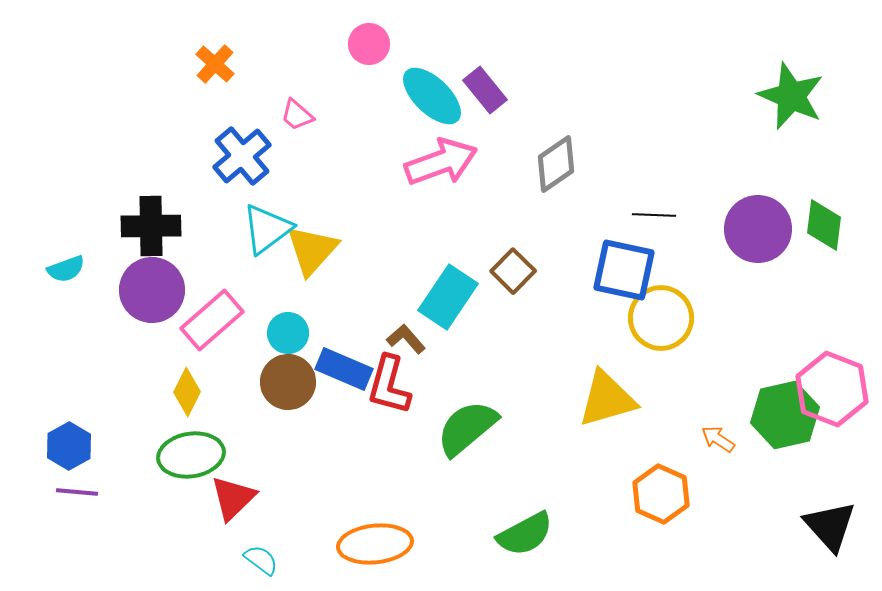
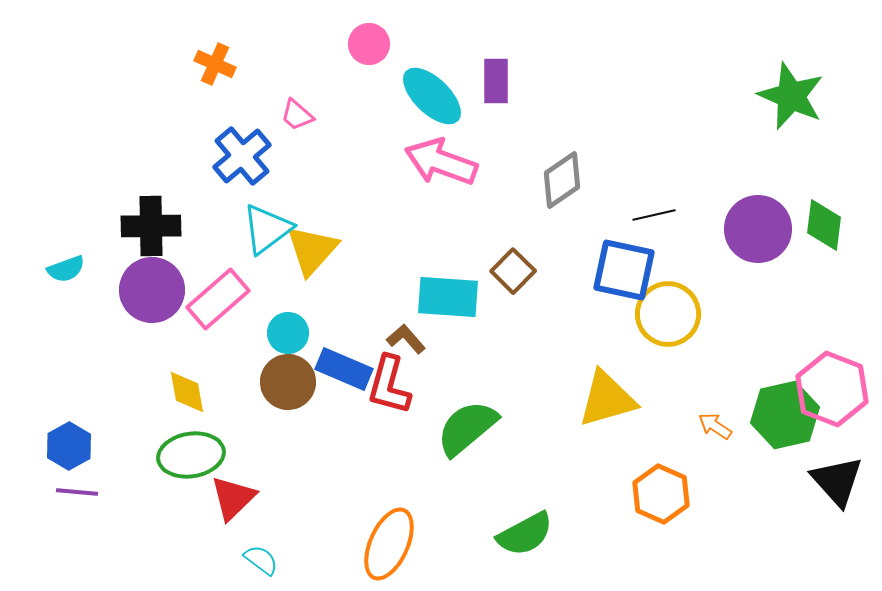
orange cross at (215, 64): rotated 18 degrees counterclockwise
purple rectangle at (485, 90): moved 11 px right, 9 px up; rotated 39 degrees clockwise
pink arrow at (441, 162): rotated 140 degrees counterclockwise
gray diamond at (556, 164): moved 6 px right, 16 px down
black line at (654, 215): rotated 15 degrees counterclockwise
cyan rectangle at (448, 297): rotated 60 degrees clockwise
yellow circle at (661, 318): moved 7 px right, 4 px up
pink rectangle at (212, 320): moved 6 px right, 21 px up
yellow diamond at (187, 392): rotated 36 degrees counterclockwise
orange arrow at (718, 439): moved 3 px left, 13 px up
black triangle at (830, 526): moved 7 px right, 45 px up
orange ellipse at (375, 544): moved 14 px right; rotated 60 degrees counterclockwise
